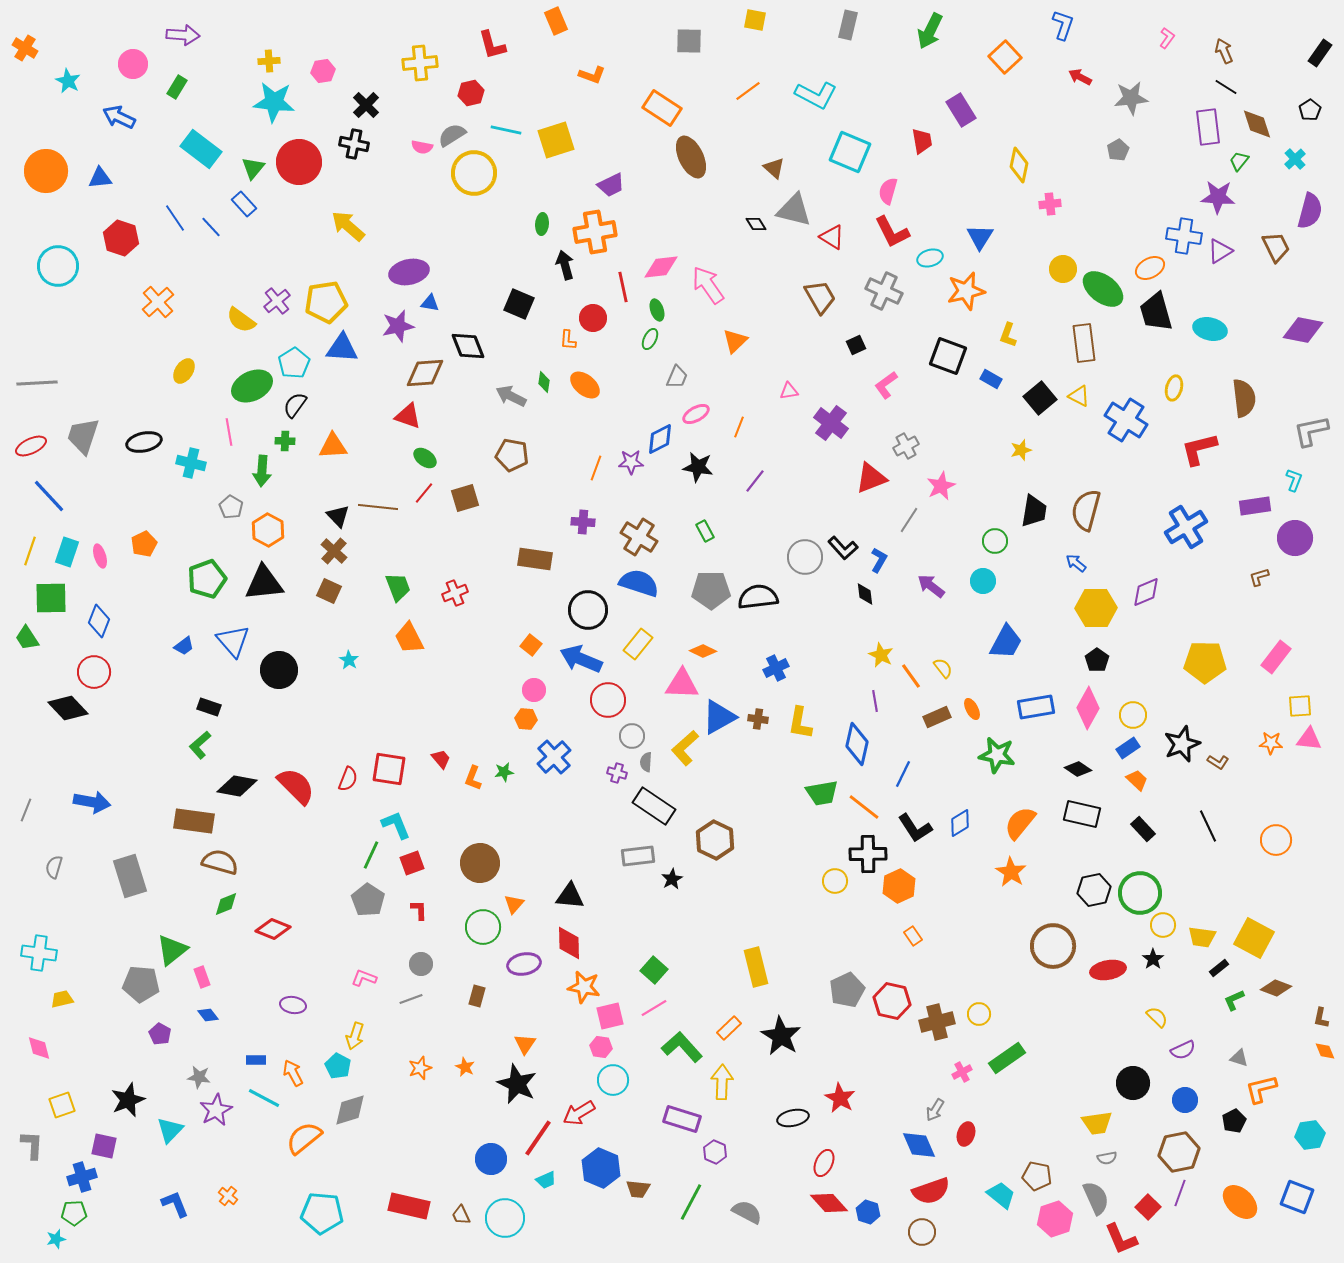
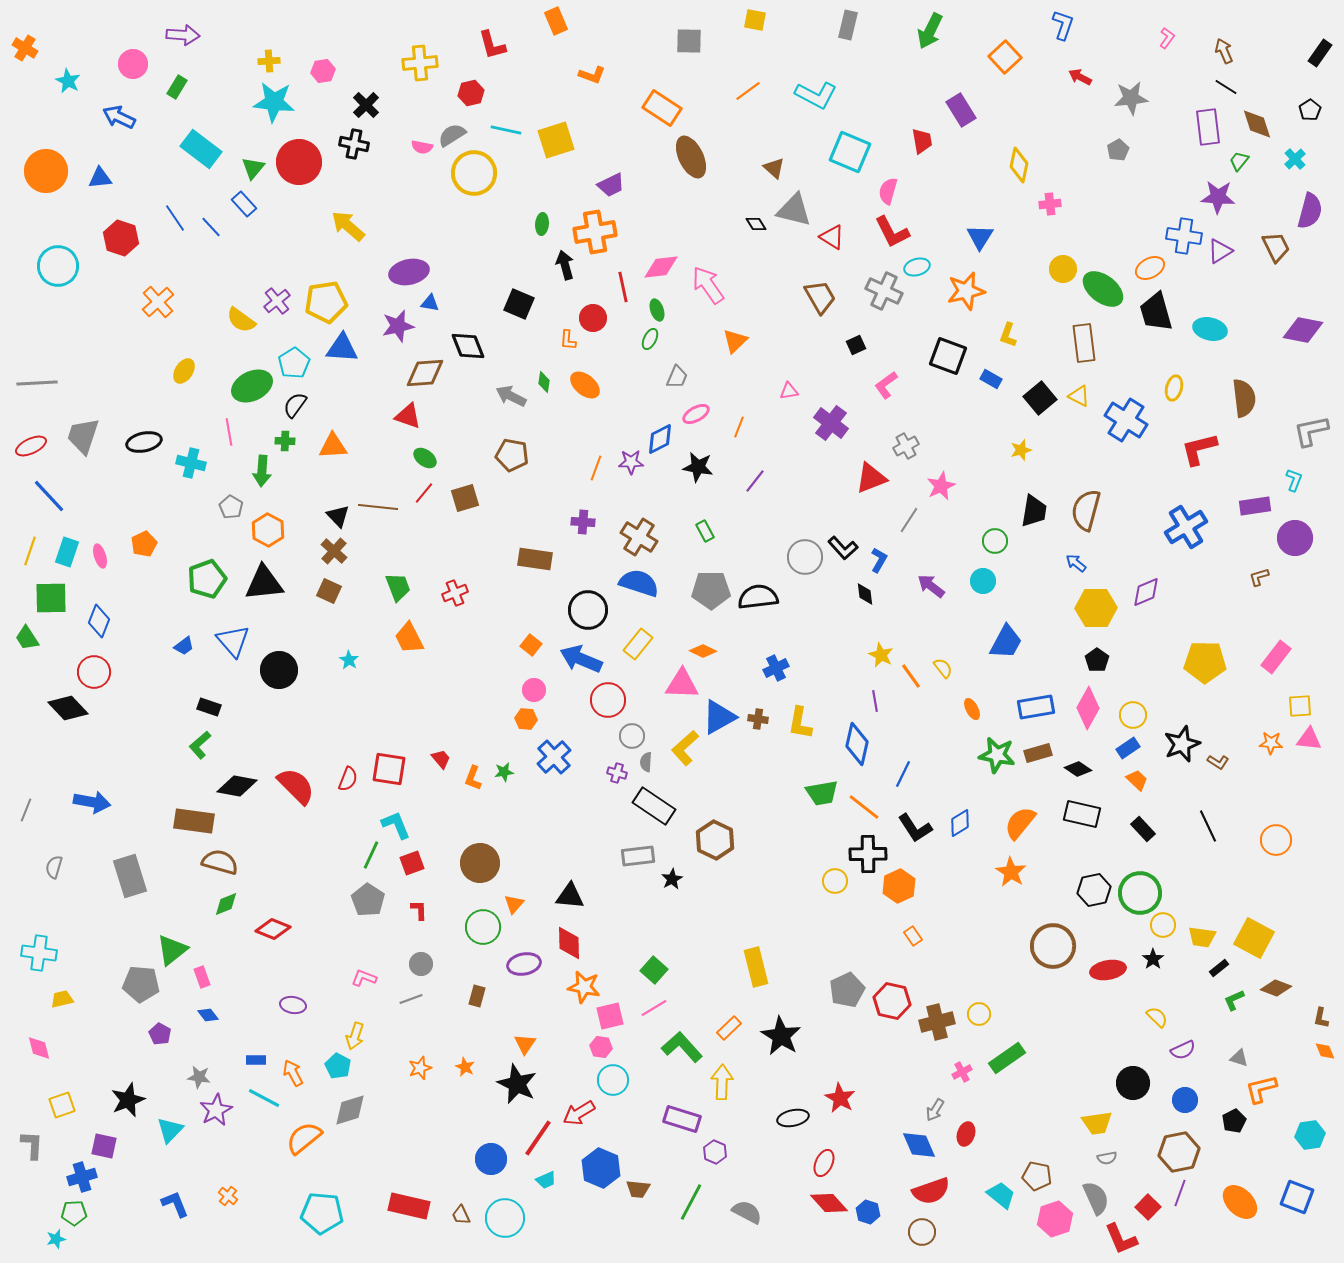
cyan ellipse at (930, 258): moved 13 px left, 9 px down
brown rectangle at (937, 717): moved 101 px right, 36 px down; rotated 8 degrees clockwise
